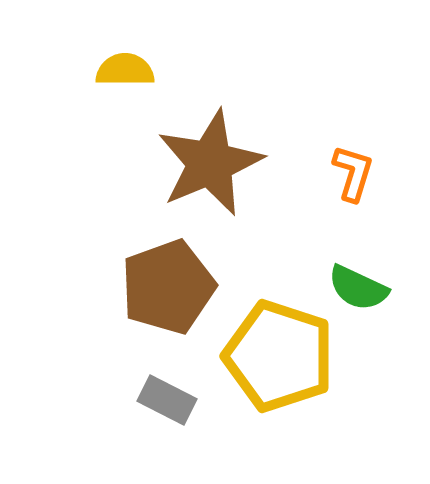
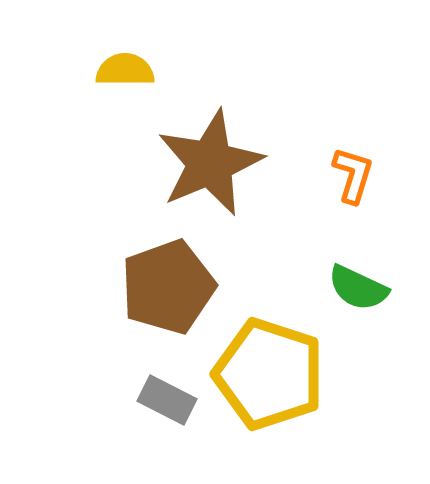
orange L-shape: moved 2 px down
yellow pentagon: moved 10 px left, 18 px down
